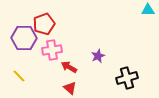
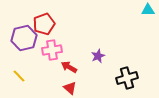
purple hexagon: rotated 15 degrees counterclockwise
